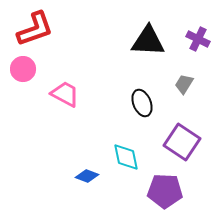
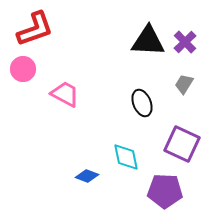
purple cross: moved 13 px left, 3 px down; rotated 20 degrees clockwise
purple square: moved 2 px down; rotated 9 degrees counterclockwise
